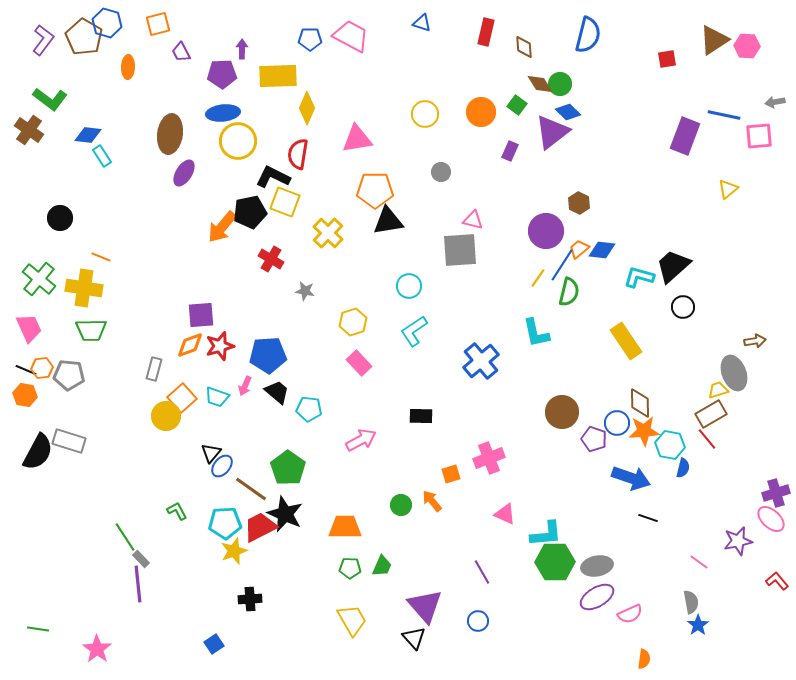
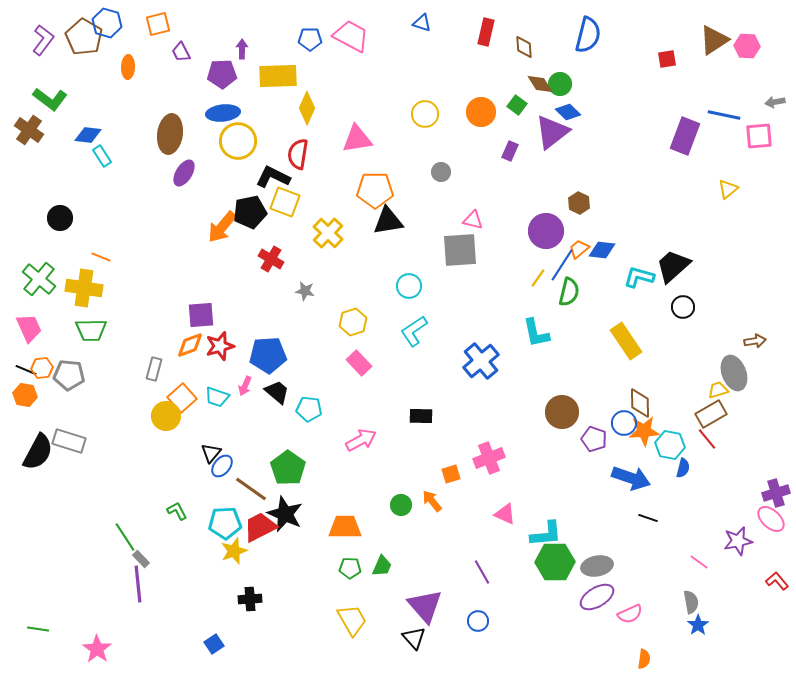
blue circle at (617, 423): moved 7 px right
